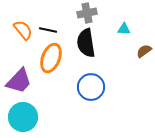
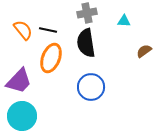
cyan triangle: moved 8 px up
cyan circle: moved 1 px left, 1 px up
